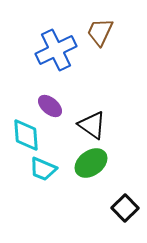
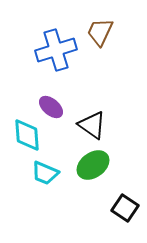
blue cross: rotated 9 degrees clockwise
purple ellipse: moved 1 px right, 1 px down
cyan diamond: moved 1 px right
green ellipse: moved 2 px right, 2 px down
cyan trapezoid: moved 2 px right, 4 px down
black square: rotated 12 degrees counterclockwise
